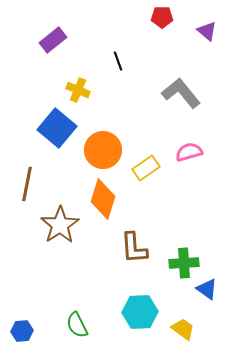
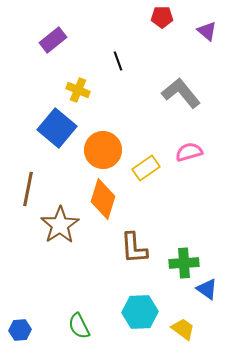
brown line: moved 1 px right, 5 px down
green semicircle: moved 2 px right, 1 px down
blue hexagon: moved 2 px left, 1 px up
